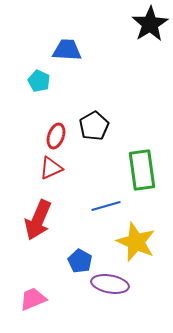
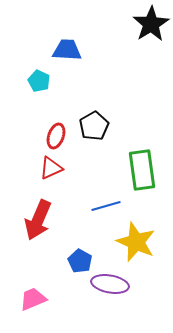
black star: moved 1 px right
